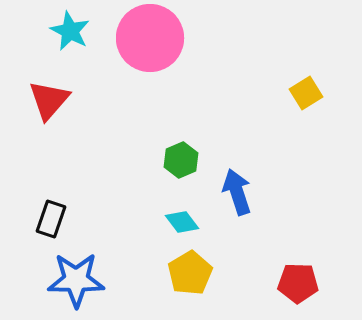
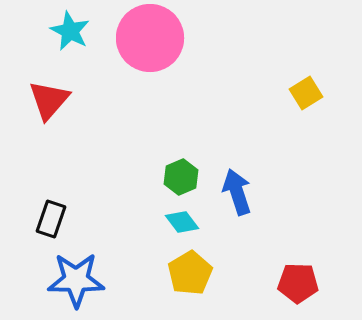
green hexagon: moved 17 px down
